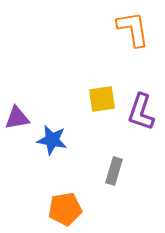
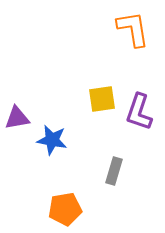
purple L-shape: moved 2 px left
